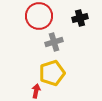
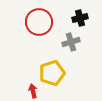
red circle: moved 6 px down
gray cross: moved 17 px right
red arrow: moved 3 px left; rotated 24 degrees counterclockwise
